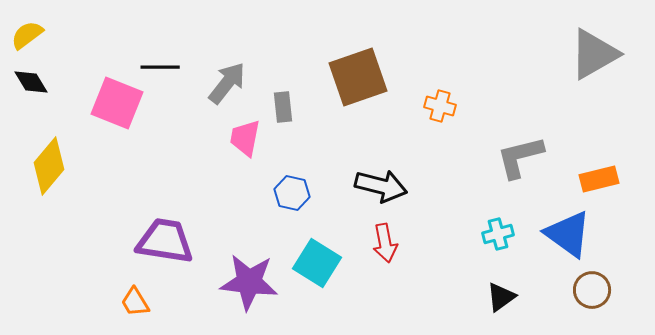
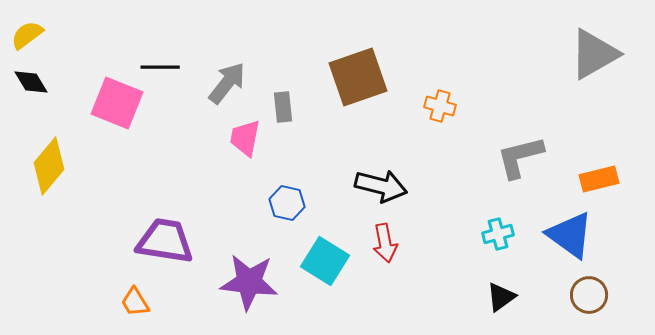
blue hexagon: moved 5 px left, 10 px down
blue triangle: moved 2 px right, 1 px down
cyan square: moved 8 px right, 2 px up
brown circle: moved 3 px left, 5 px down
